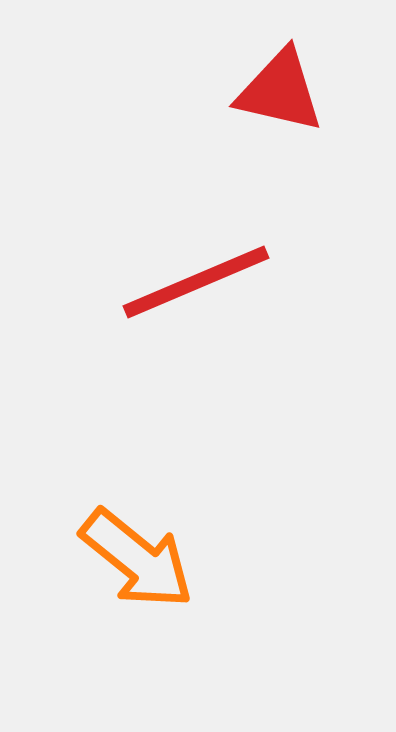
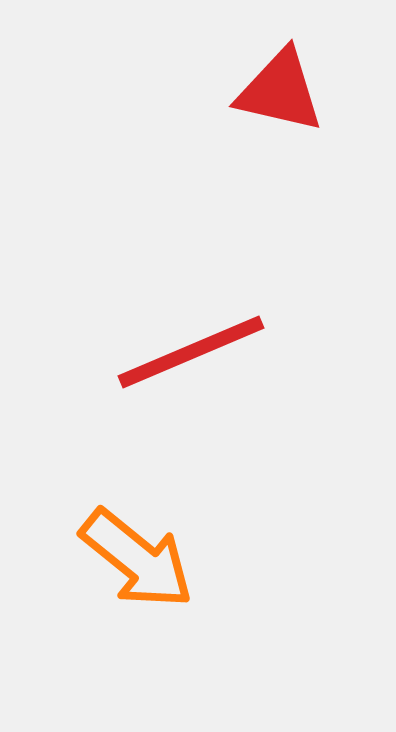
red line: moved 5 px left, 70 px down
